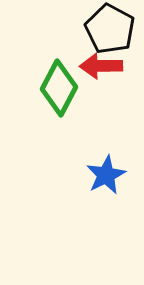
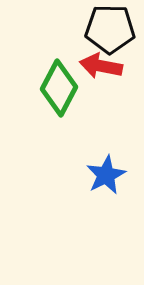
black pentagon: rotated 27 degrees counterclockwise
red arrow: rotated 12 degrees clockwise
